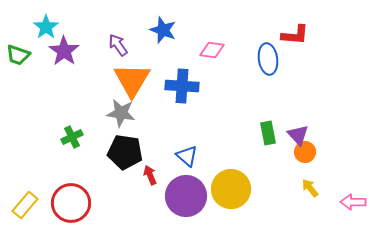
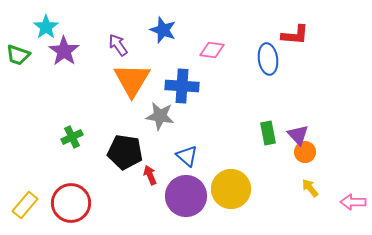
gray star: moved 39 px right, 3 px down
